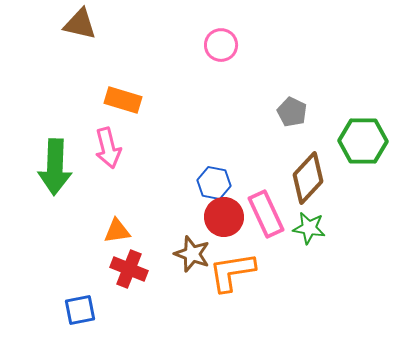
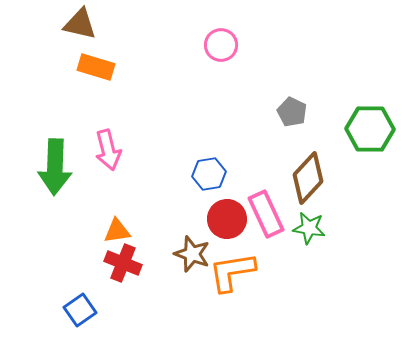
orange rectangle: moved 27 px left, 33 px up
green hexagon: moved 7 px right, 12 px up
pink arrow: moved 2 px down
blue hexagon: moved 5 px left, 9 px up; rotated 20 degrees counterclockwise
red circle: moved 3 px right, 2 px down
red cross: moved 6 px left, 6 px up
blue square: rotated 24 degrees counterclockwise
